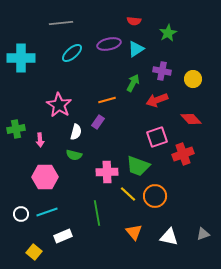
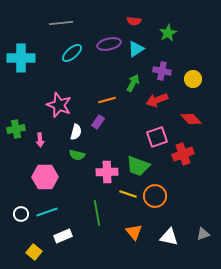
pink star: rotated 10 degrees counterclockwise
green semicircle: moved 3 px right
yellow line: rotated 24 degrees counterclockwise
